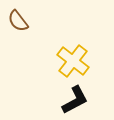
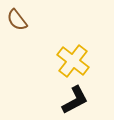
brown semicircle: moved 1 px left, 1 px up
